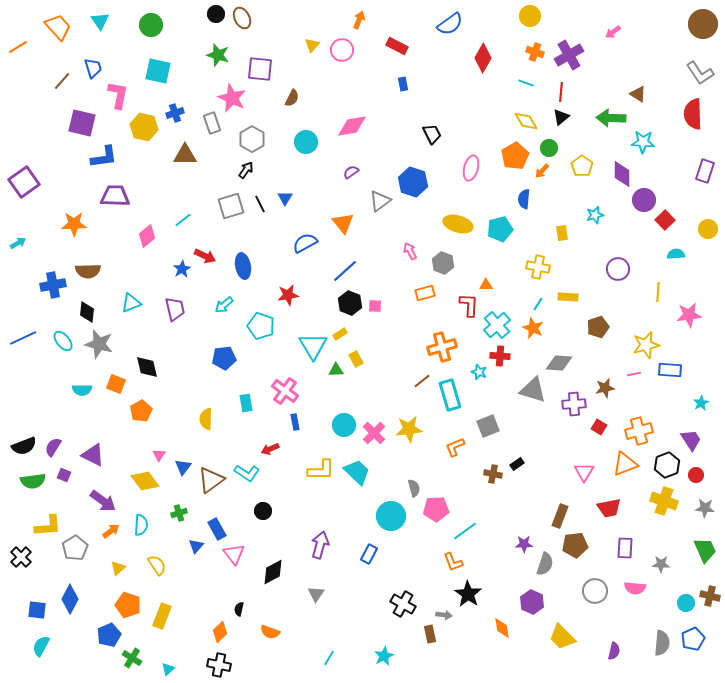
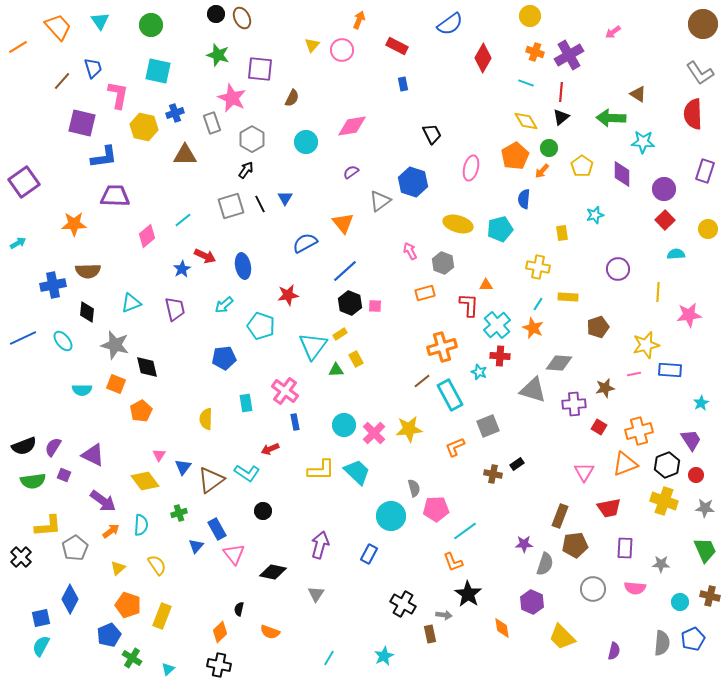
purple circle at (644, 200): moved 20 px right, 11 px up
gray star at (99, 344): moved 16 px right, 1 px down
cyan triangle at (313, 346): rotated 8 degrees clockwise
cyan rectangle at (450, 395): rotated 12 degrees counterclockwise
black diamond at (273, 572): rotated 40 degrees clockwise
gray circle at (595, 591): moved 2 px left, 2 px up
cyan circle at (686, 603): moved 6 px left, 1 px up
blue square at (37, 610): moved 4 px right, 8 px down; rotated 18 degrees counterclockwise
